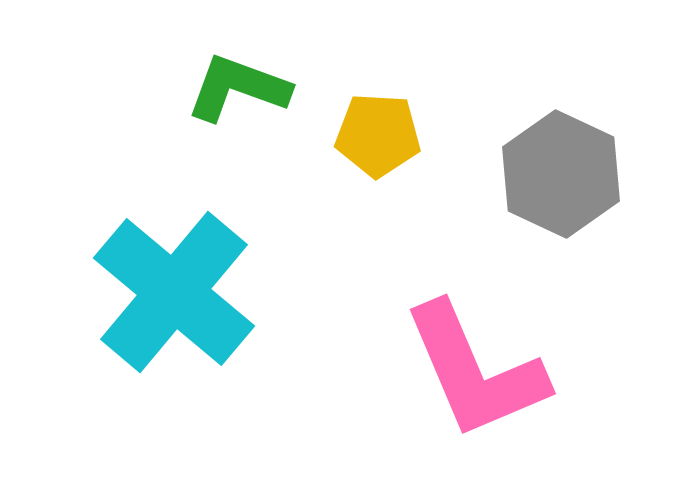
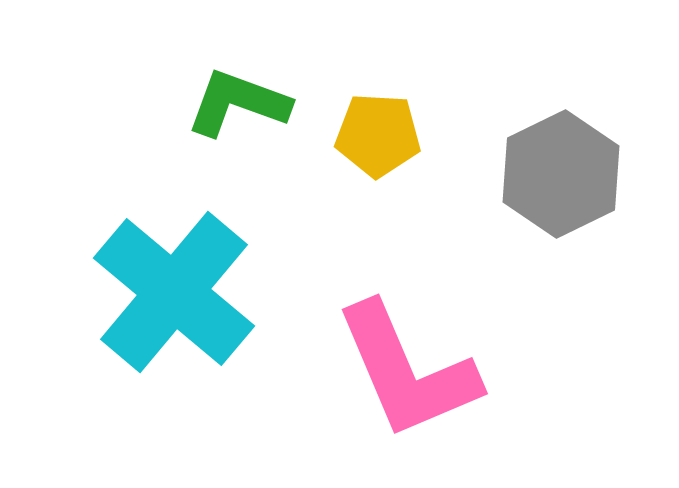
green L-shape: moved 15 px down
gray hexagon: rotated 9 degrees clockwise
pink L-shape: moved 68 px left
